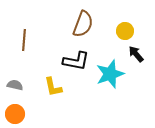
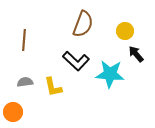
black L-shape: rotated 32 degrees clockwise
cyan star: rotated 24 degrees clockwise
gray semicircle: moved 10 px right, 3 px up; rotated 21 degrees counterclockwise
orange circle: moved 2 px left, 2 px up
